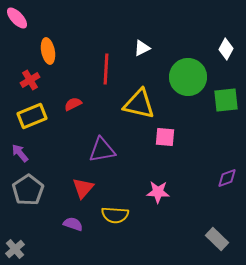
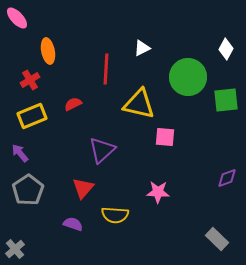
purple triangle: rotated 32 degrees counterclockwise
